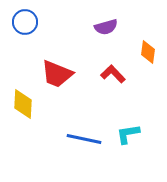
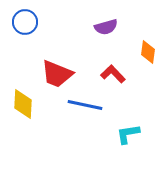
blue line: moved 1 px right, 34 px up
